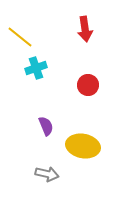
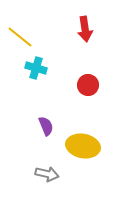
cyan cross: rotated 35 degrees clockwise
